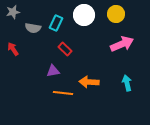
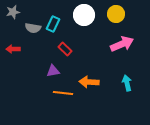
cyan rectangle: moved 3 px left, 1 px down
red arrow: rotated 56 degrees counterclockwise
